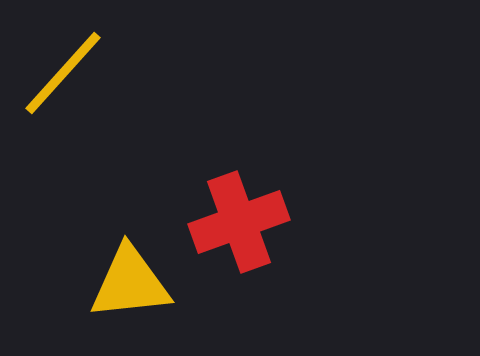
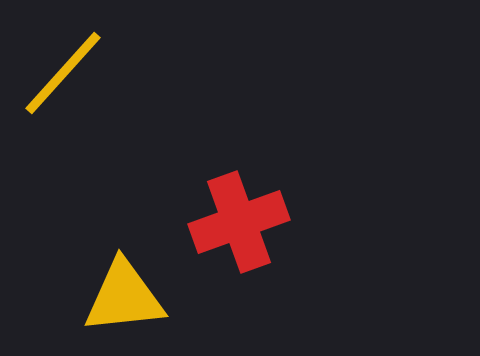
yellow triangle: moved 6 px left, 14 px down
